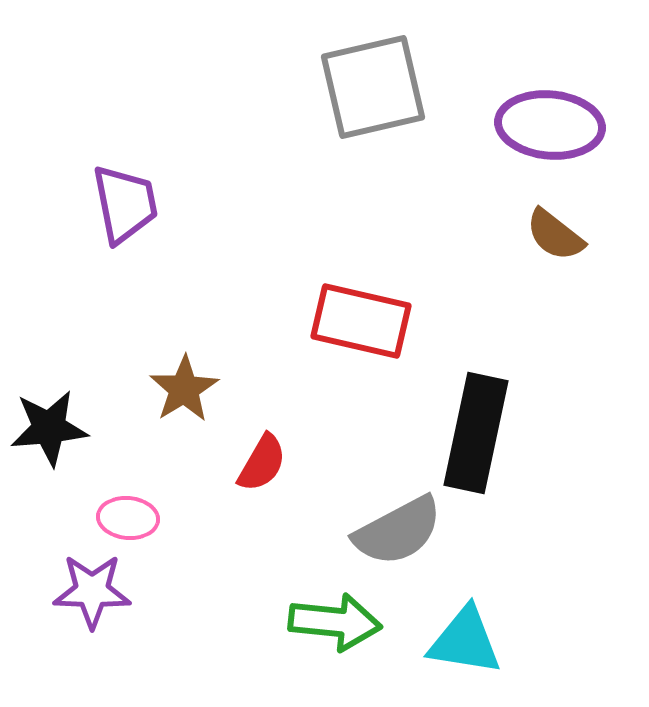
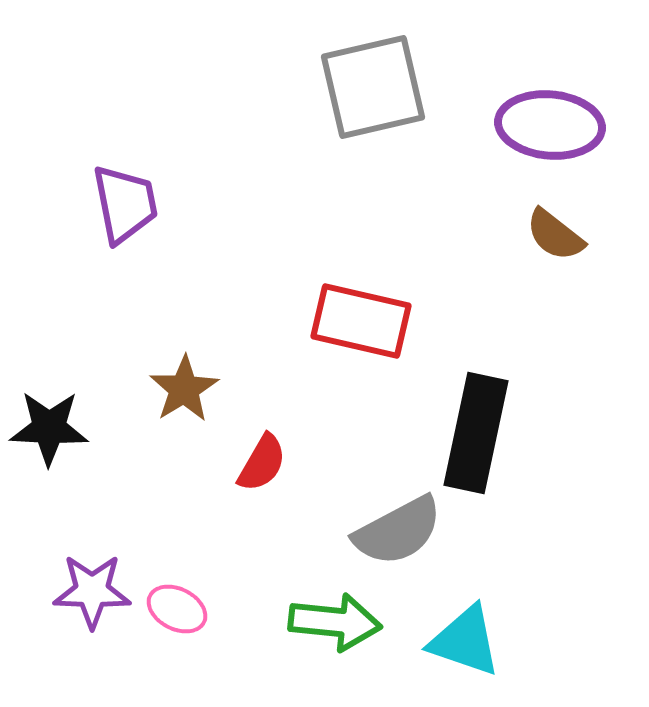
black star: rotated 8 degrees clockwise
pink ellipse: moved 49 px right, 91 px down; rotated 22 degrees clockwise
cyan triangle: rotated 10 degrees clockwise
